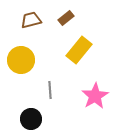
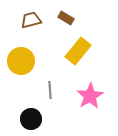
brown rectangle: rotated 70 degrees clockwise
yellow rectangle: moved 1 px left, 1 px down
yellow circle: moved 1 px down
pink star: moved 5 px left
